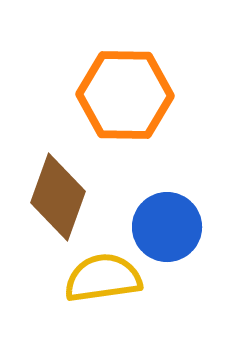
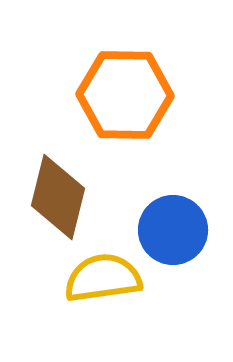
brown diamond: rotated 6 degrees counterclockwise
blue circle: moved 6 px right, 3 px down
